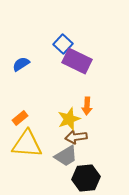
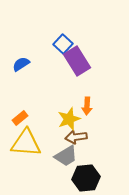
purple rectangle: rotated 32 degrees clockwise
yellow triangle: moved 1 px left, 1 px up
